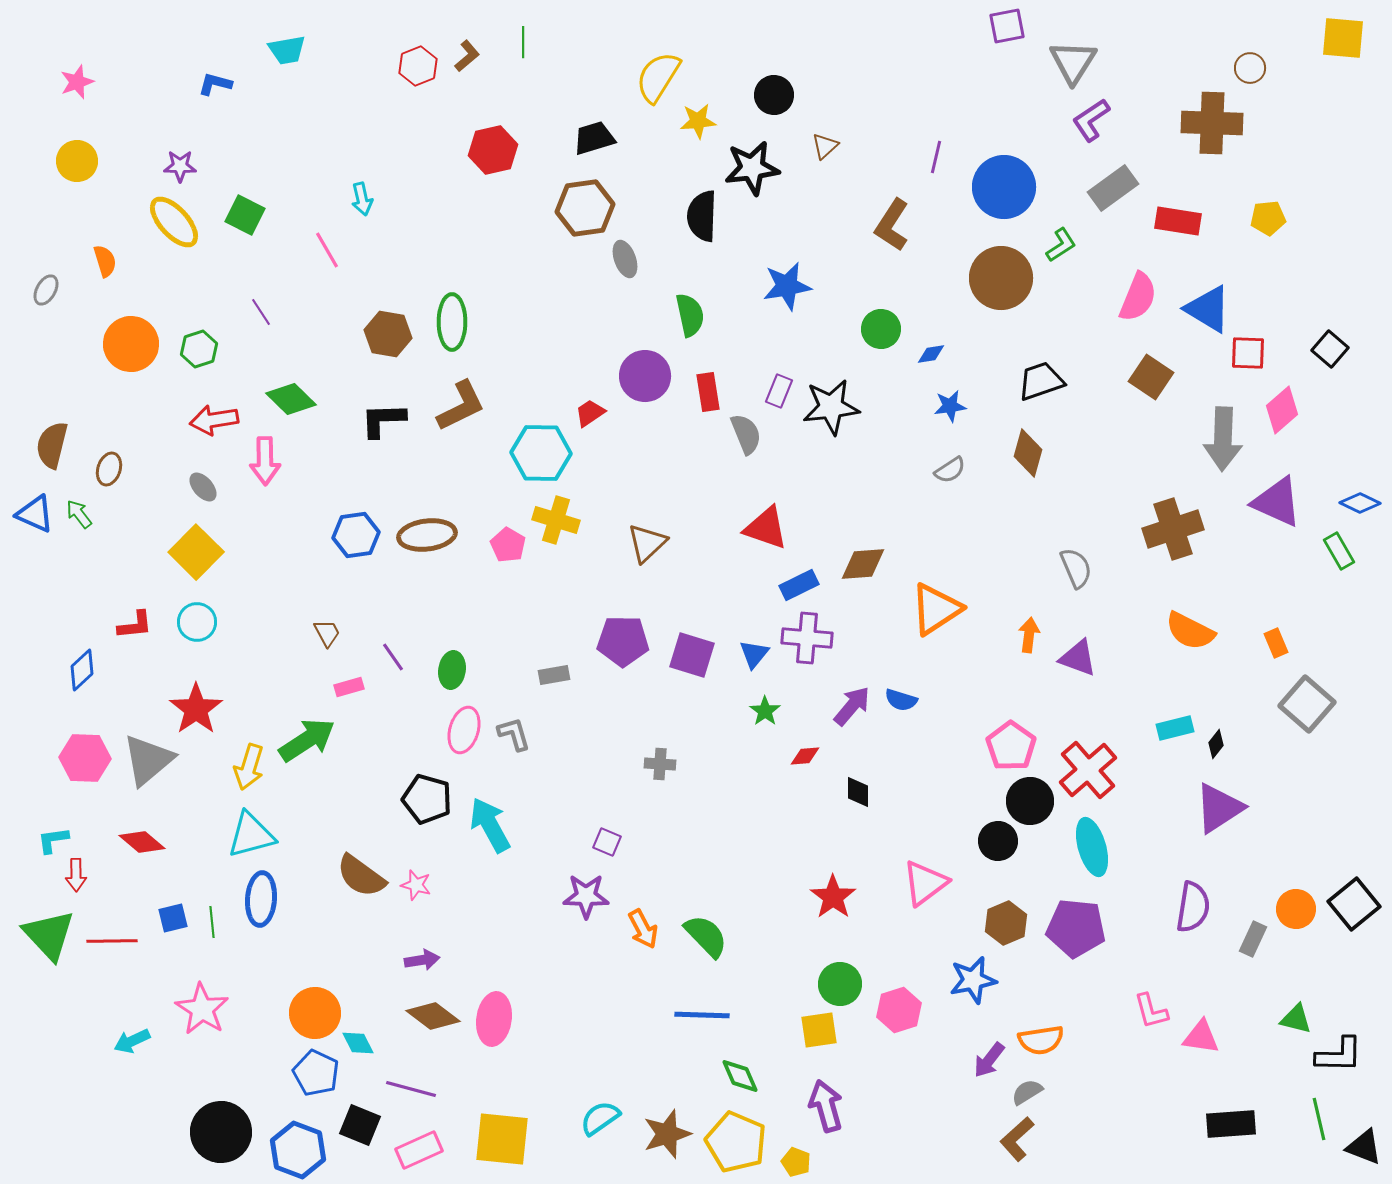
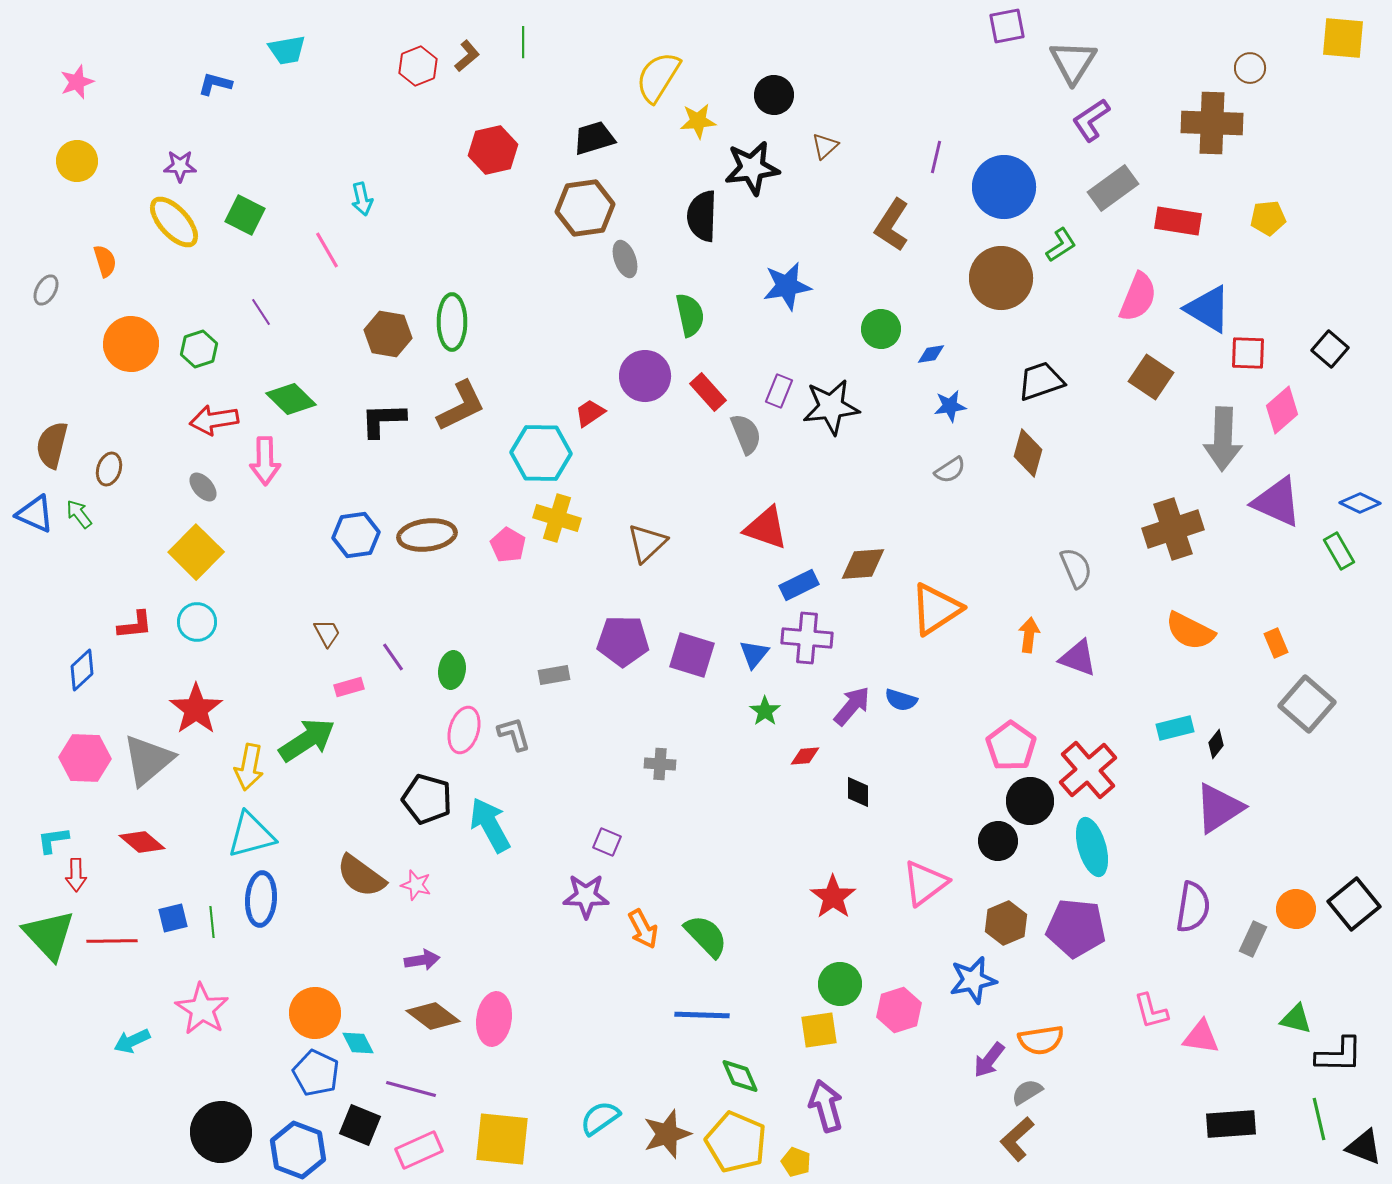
red rectangle at (708, 392): rotated 33 degrees counterclockwise
yellow cross at (556, 520): moved 1 px right, 2 px up
yellow arrow at (249, 767): rotated 6 degrees counterclockwise
